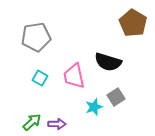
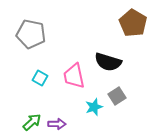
gray pentagon: moved 5 px left, 3 px up; rotated 20 degrees clockwise
gray square: moved 1 px right, 1 px up
